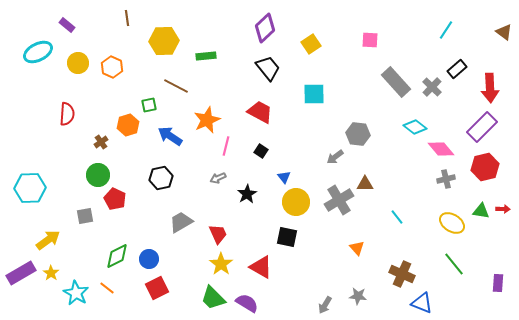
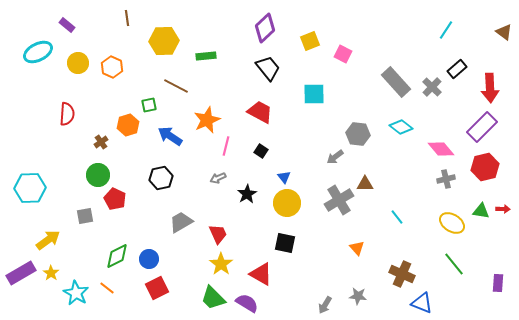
pink square at (370, 40): moved 27 px left, 14 px down; rotated 24 degrees clockwise
yellow square at (311, 44): moved 1 px left, 3 px up; rotated 12 degrees clockwise
cyan diamond at (415, 127): moved 14 px left
yellow circle at (296, 202): moved 9 px left, 1 px down
black square at (287, 237): moved 2 px left, 6 px down
red triangle at (261, 267): moved 7 px down
